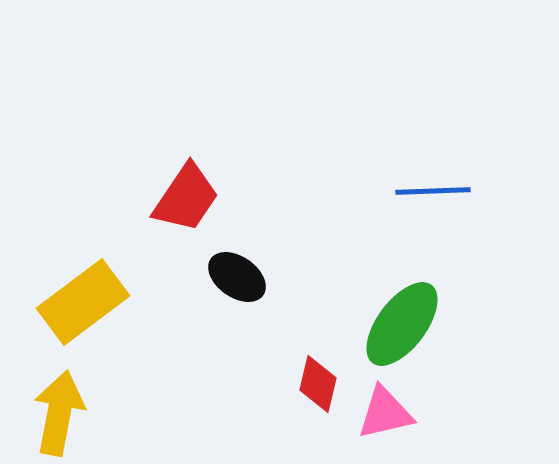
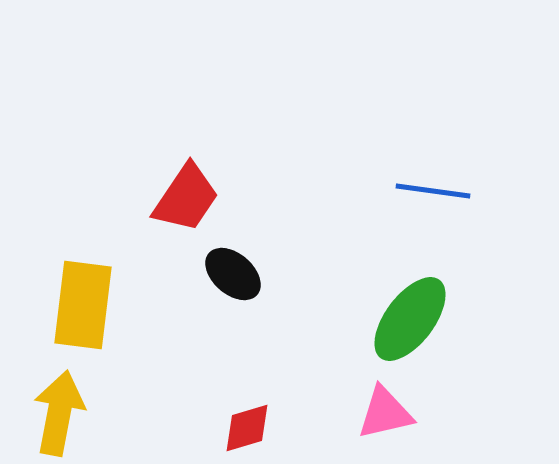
blue line: rotated 10 degrees clockwise
black ellipse: moved 4 px left, 3 px up; rotated 6 degrees clockwise
yellow rectangle: moved 3 px down; rotated 46 degrees counterclockwise
green ellipse: moved 8 px right, 5 px up
red diamond: moved 71 px left, 44 px down; rotated 60 degrees clockwise
